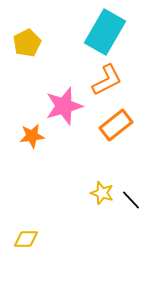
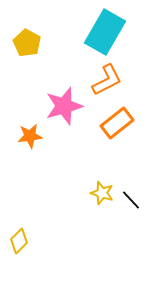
yellow pentagon: rotated 16 degrees counterclockwise
orange rectangle: moved 1 px right, 2 px up
orange star: moved 2 px left
yellow diamond: moved 7 px left, 2 px down; rotated 45 degrees counterclockwise
